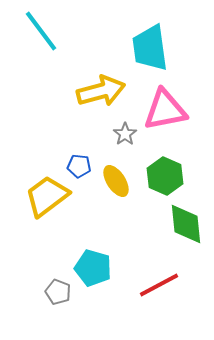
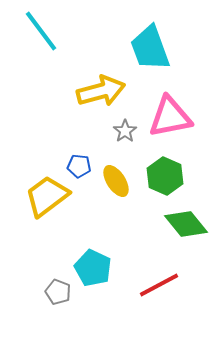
cyan trapezoid: rotated 12 degrees counterclockwise
pink triangle: moved 5 px right, 7 px down
gray star: moved 3 px up
green diamond: rotated 33 degrees counterclockwise
cyan pentagon: rotated 9 degrees clockwise
